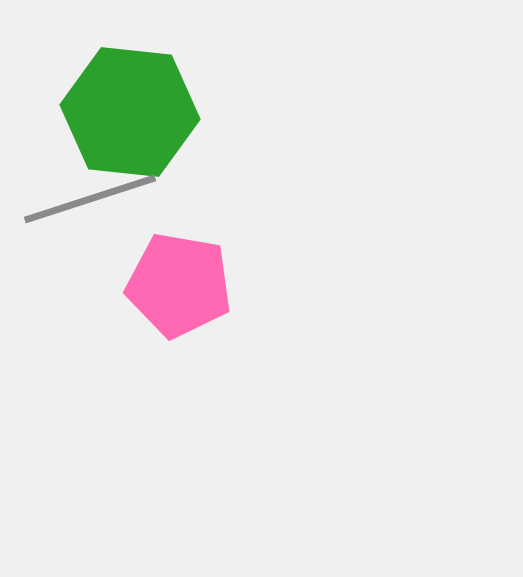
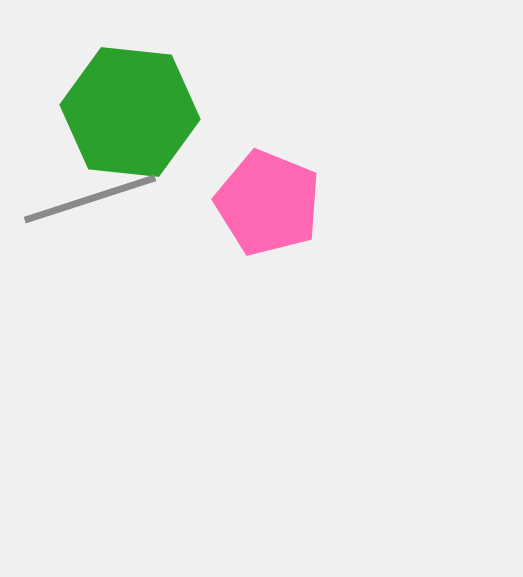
pink pentagon: moved 89 px right, 82 px up; rotated 12 degrees clockwise
